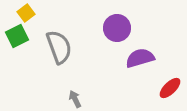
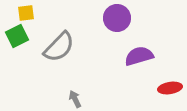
yellow square: rotated 30 degrees clockwise
purple circle: moved 10 px up
gray semicircle: rotated 64 degrees clockwise
purple semicircle: moved 1 px left, 2 px up
red ellipse: rotated 35 degrees clockwise
